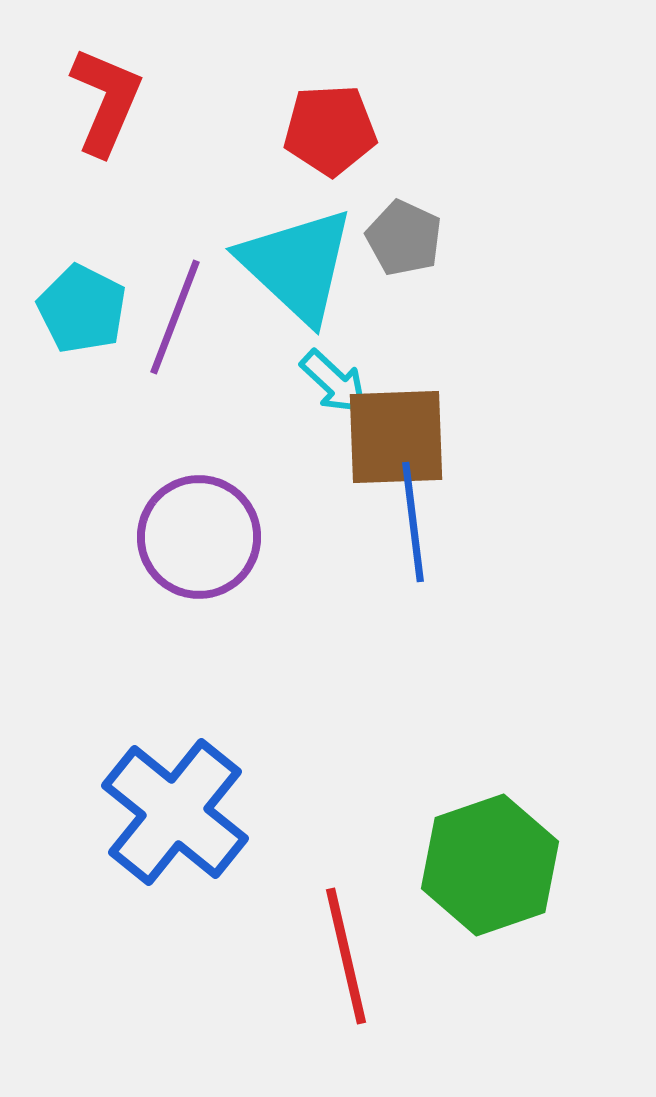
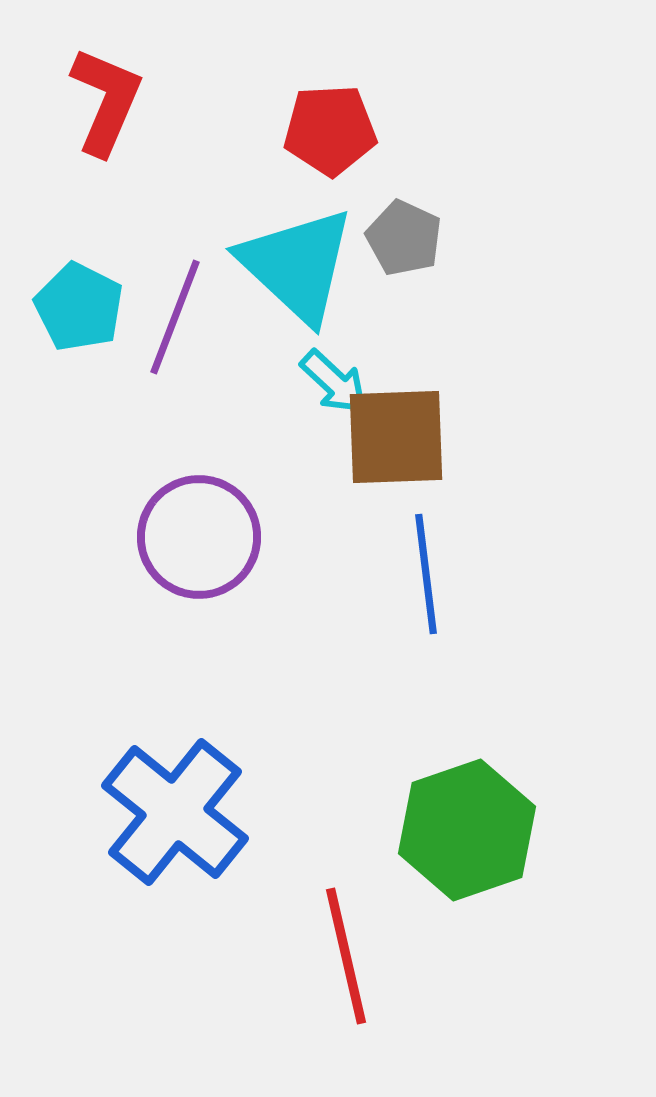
cyan pentagon: moved 3 px left, 2 px up
blue line: moved 13 px right, 52 px down
green hexagon: moved 23 px left, 35 px up
